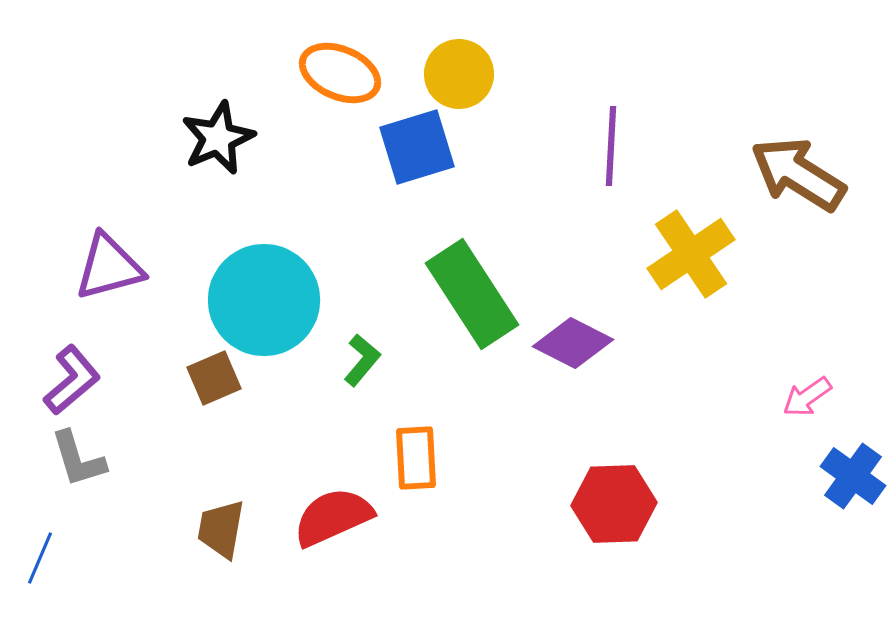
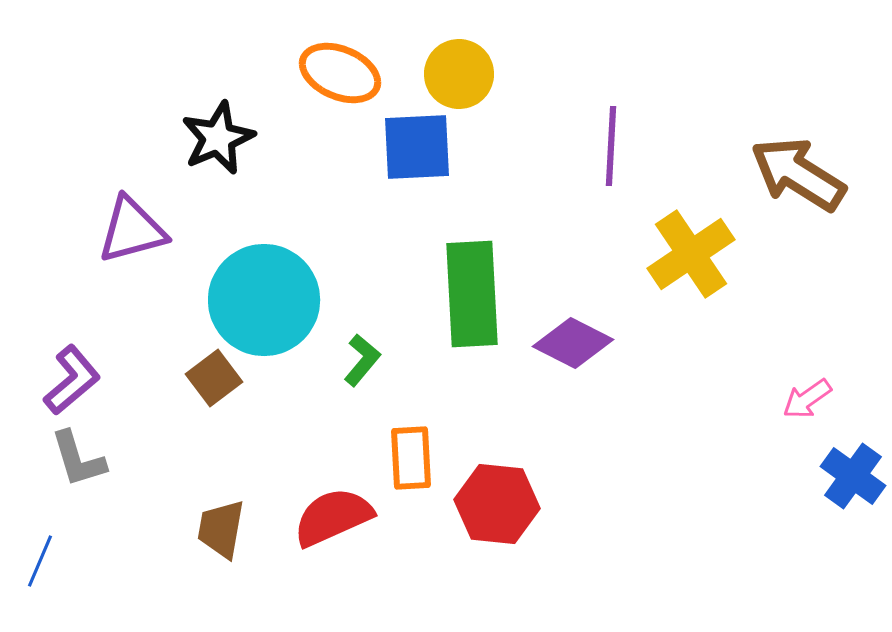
blue square: rotated 14 degrees clockwise
purple triangle: moved 23 px right, 37 px up
green rectangle: rotated 30 degrees clockwise
brown square: rotated 14 degrees counterclockwise
pink arrow: moved 2 px down
orange rectangle: moved 5 px left
red hexagon: moved 117 px left; rotated 8 degrees clockwise
blue line: moved 3 px down
